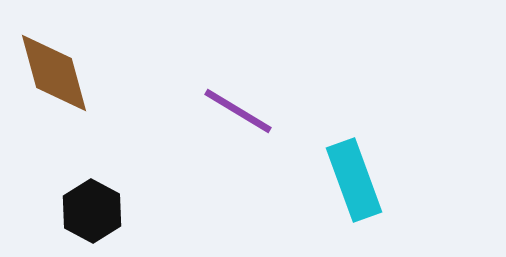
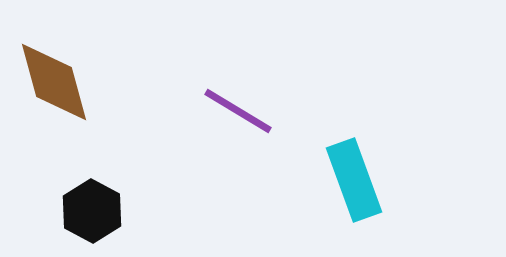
brown diamond: moved 9 px down
